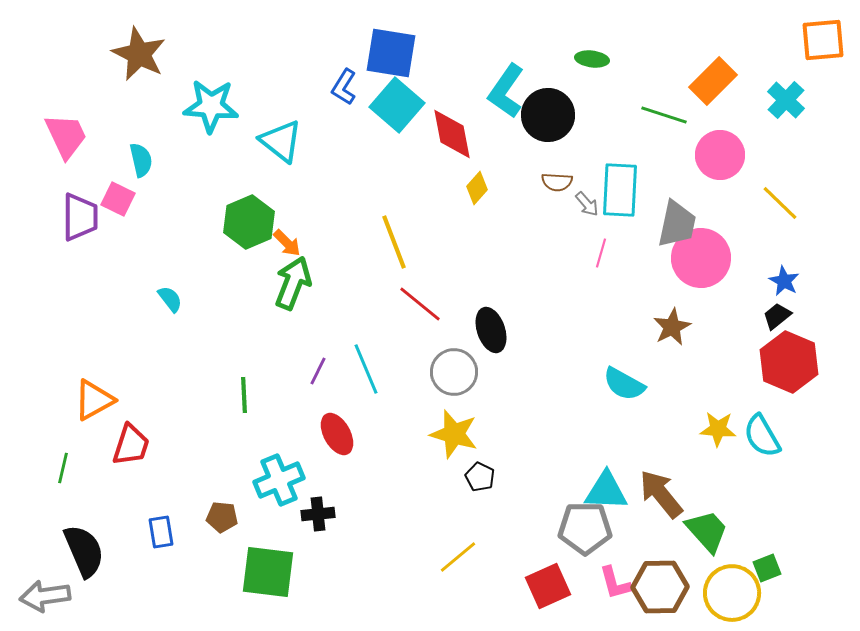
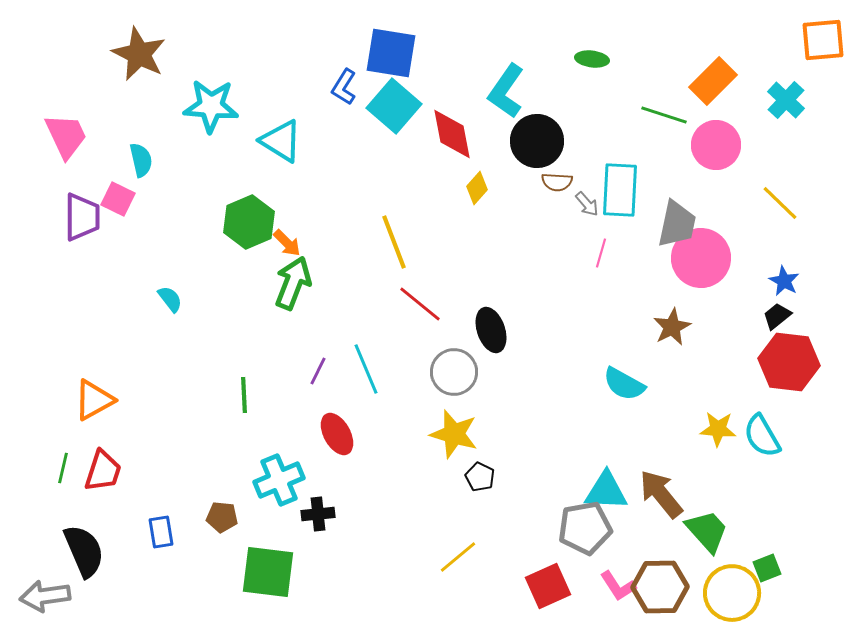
cyan square at (397, 105): moved 3 px left, 1 px down
black circle at (548, 115): moved 11 px left, 26 px down
cyan triangle at (281, 141): rotated 6 degrees counterclockwise
pink circle at (720, 155): moved 4 px left, 10 px up
purple trapezoid at (80, 217): moved 2 px right
red hexagon at (789, 362): rotated 16 degrees counterclockwise
red trapezoid at (131, 445): moved 28 px left, 26 px down
gray pentagon at (585, 528): rotated 10 degrees counterclockwise
pink L-shape at (615, 583): moved 3 px right, 3 px down; rotated 18 degrees counterclockwise
